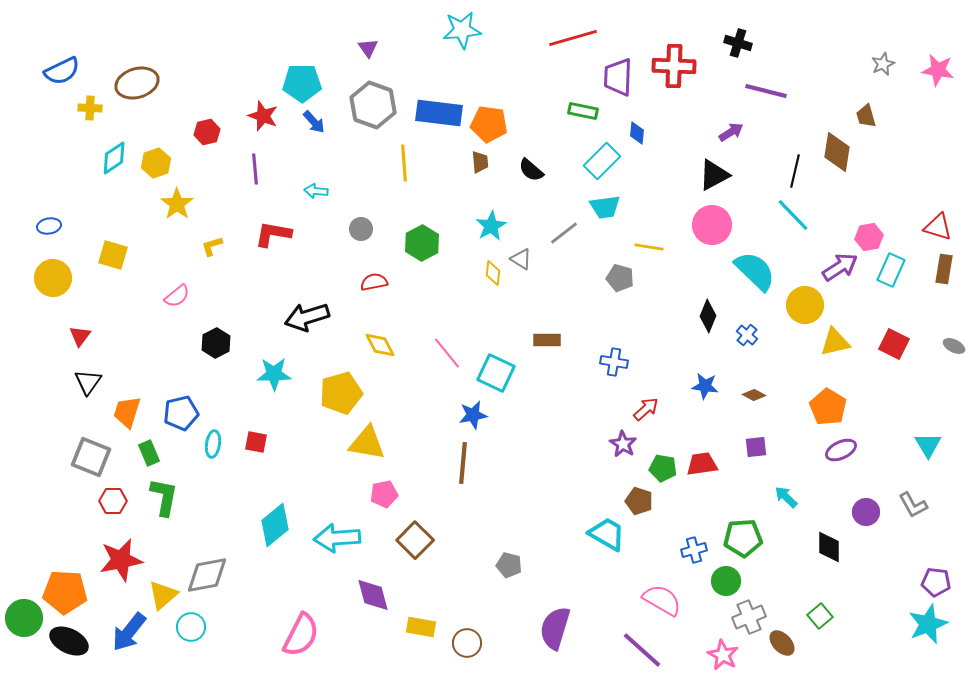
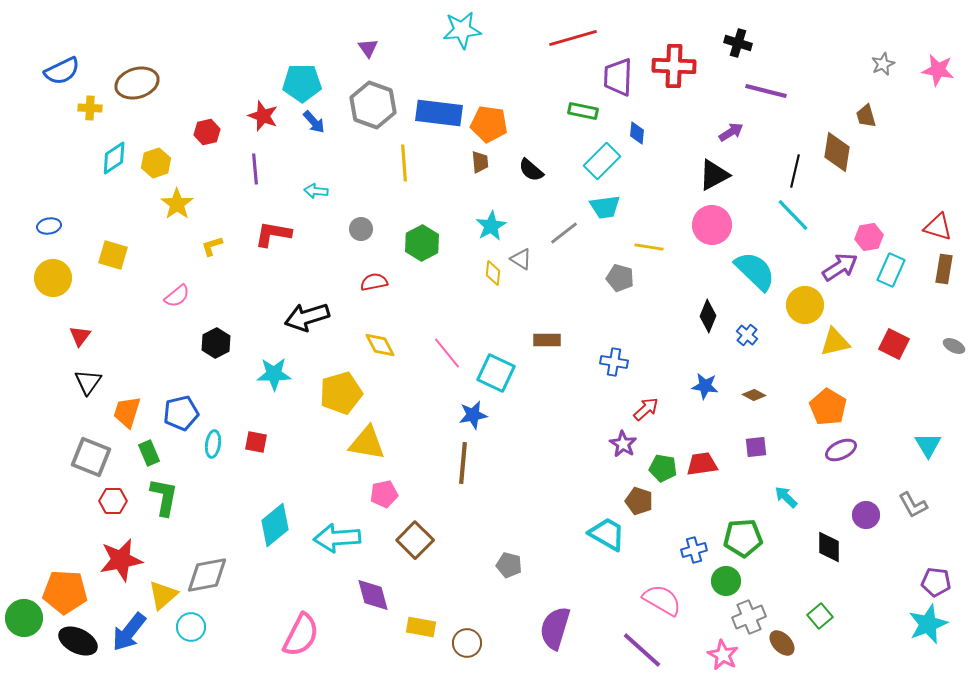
purple circle at (866, 512): moved 3 px down
black ellipse at (69, 641): moved 9 px right
